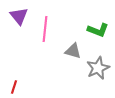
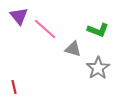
pink line: rotated 55 degrees counterclockwise
gray triangle: moved 2 px up
gray star: rotated 10 degrees counterclockwise
red line: rotated 32 degrees counterclockwise
